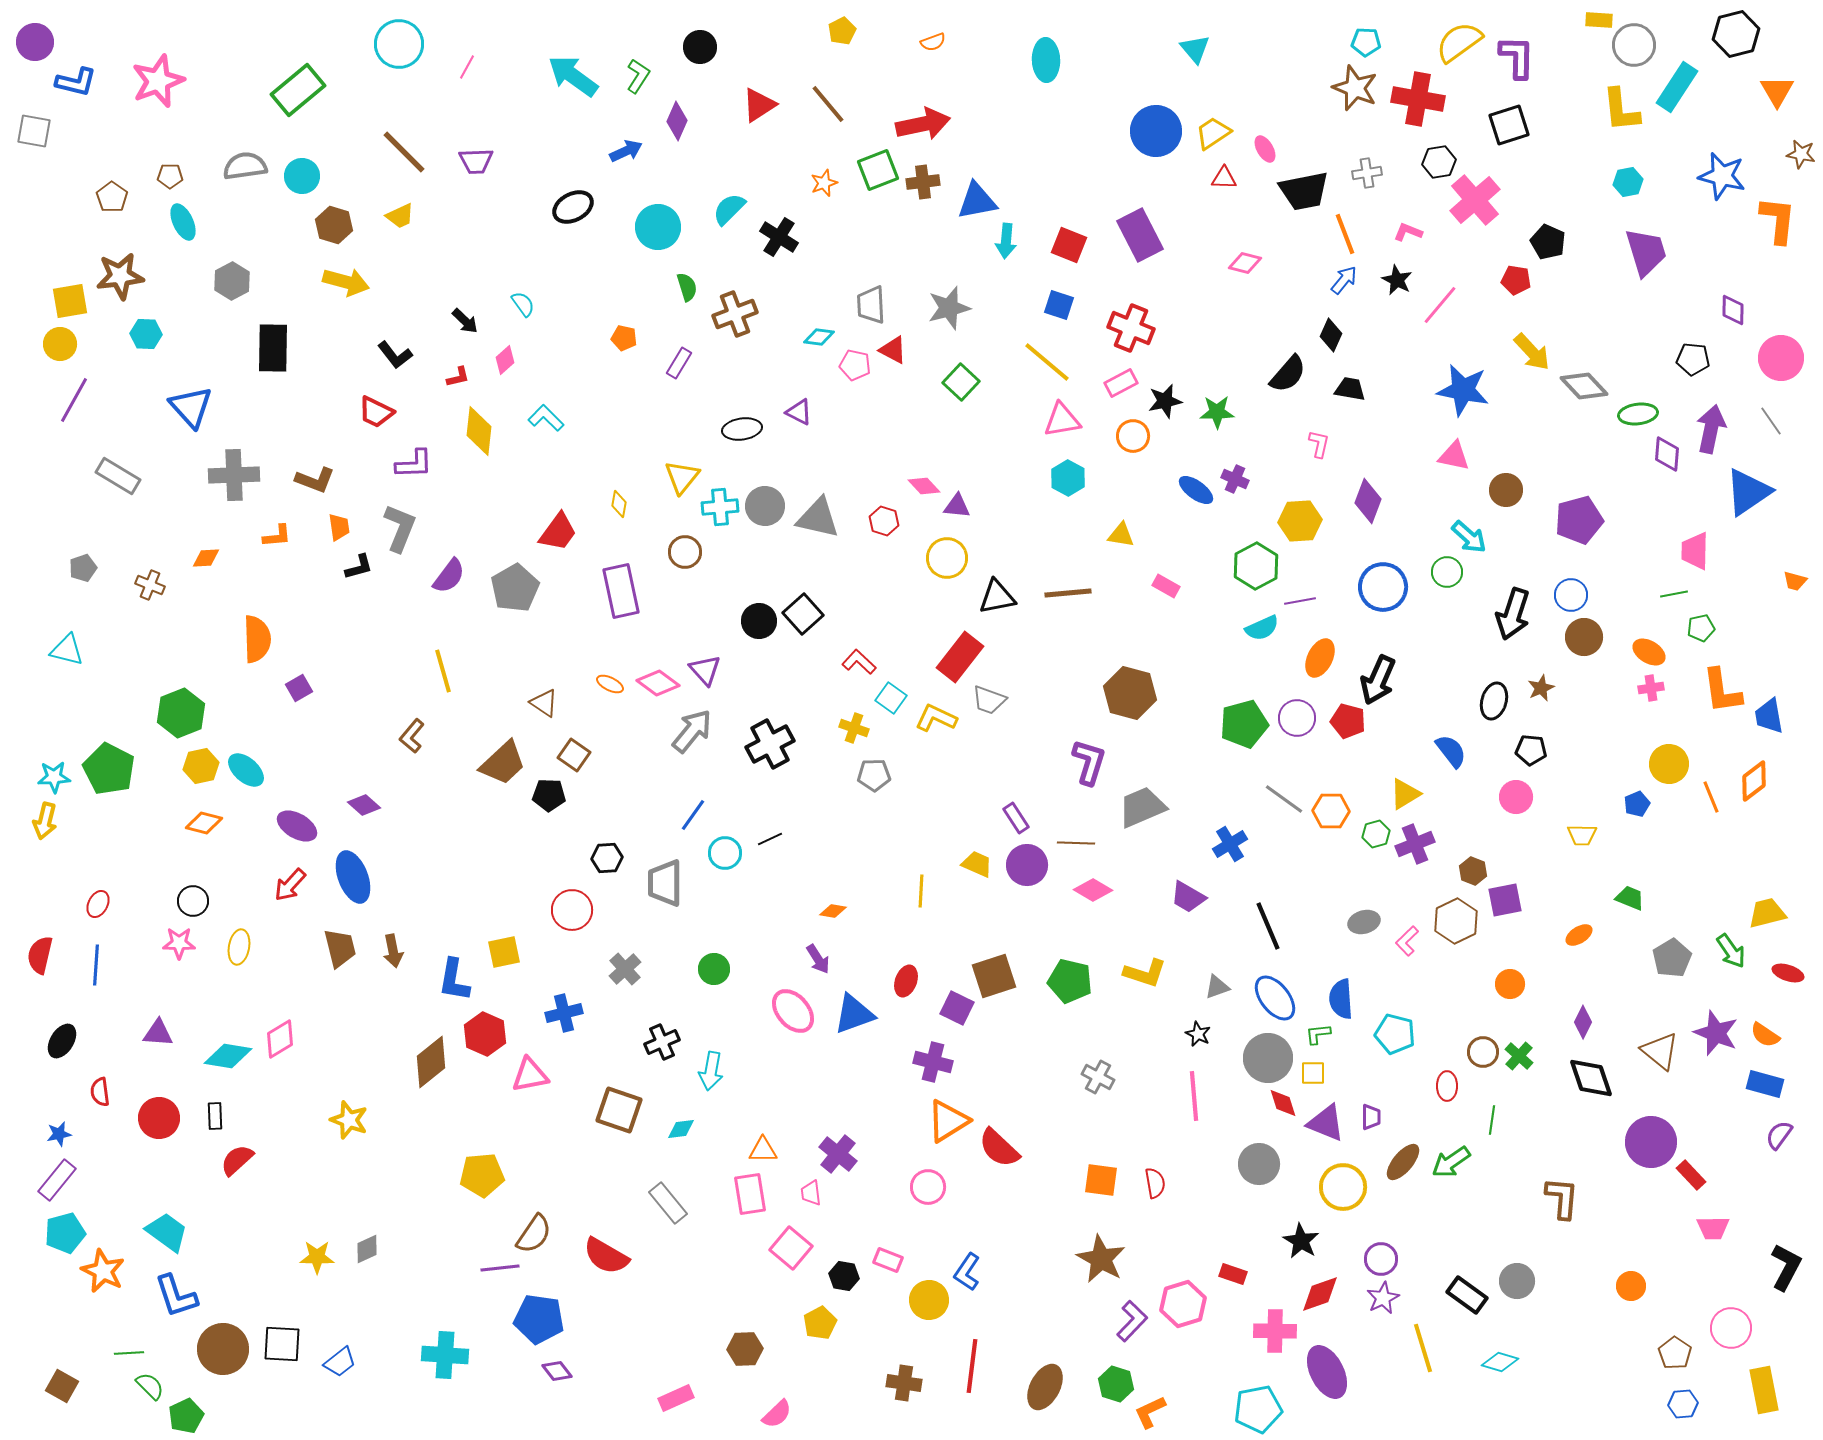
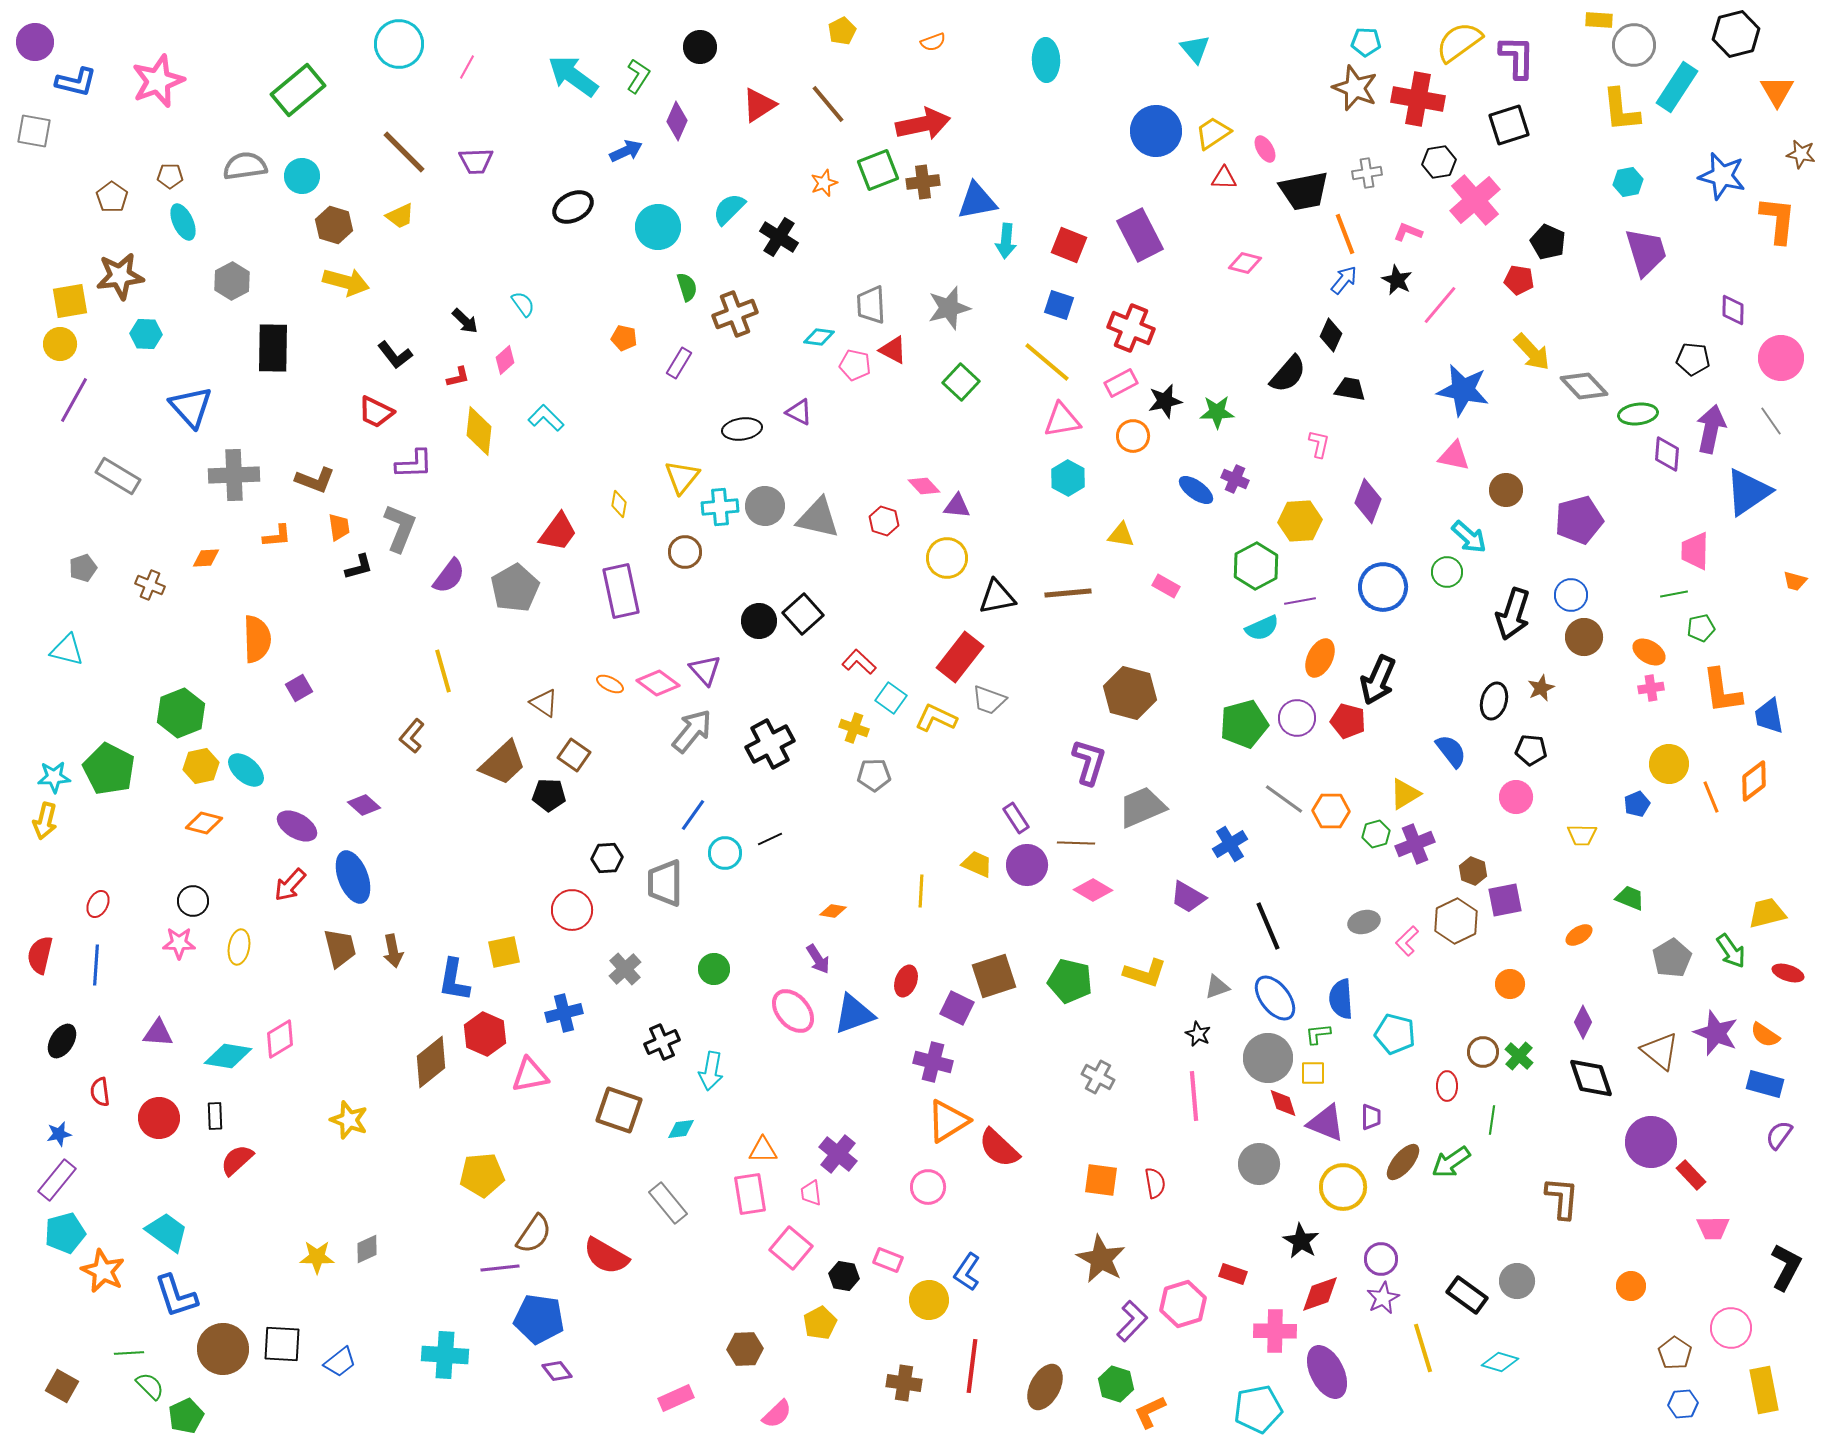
red pentagon at (1516, 280): moved 3 px right
